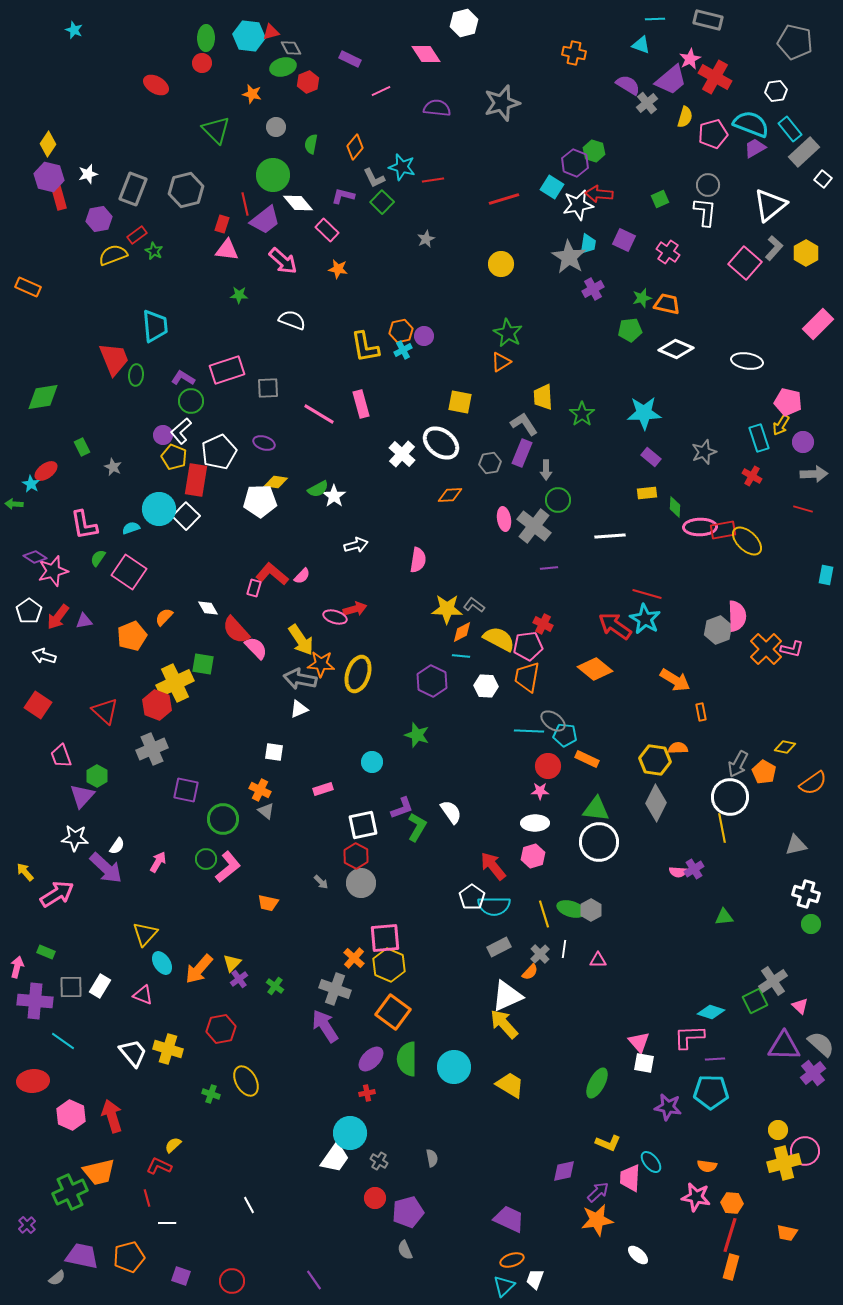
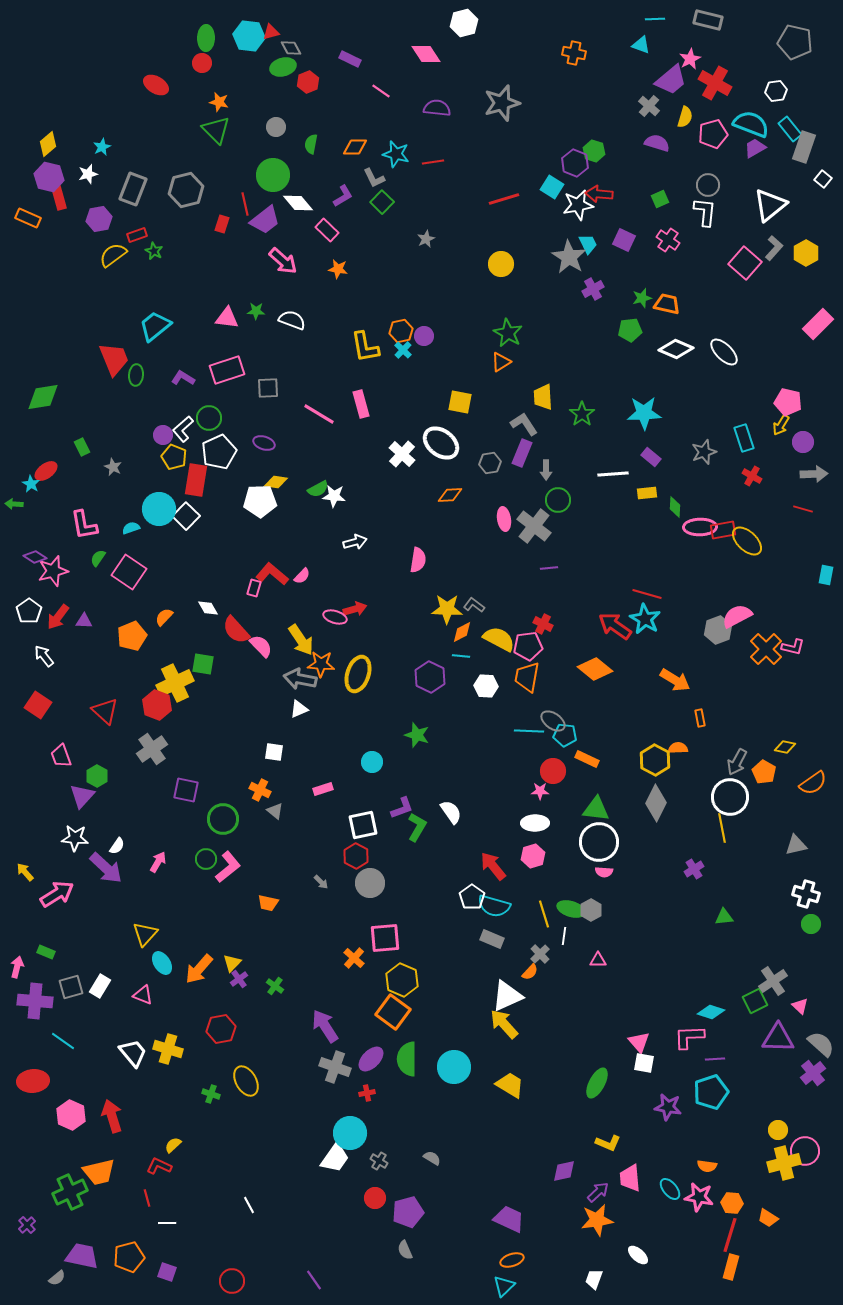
cyan star at (74, 30): moved 28 px right, 117 px down; rotated 24 degrees clockwise
red cross at (715, 77): moved 6 px down
purple semicircle at (628, 85): moved 29 px right, 58 px down; rotated 15 degrees counterclockwise
pink line at (381, 91): rotated 60 degrees clockwise
orange star at (252, 94): moved 33 px left, 8 px down
gray cross at (647, 103): moved 2 px right, 3 px down; rotated 10 degrees counterclockwise
yellow diamond at (48, 144): rotated 15 degrees clockwise
orange diamond at (355, 147): rotated 50 degrees clockwise
gray rectangle at (804, 152): moved 5 px up; rotated 28 degrees counterclockwise
cyan star at (402, 167): moved 6 px left, 13 px up
red line at (433, 180): moved 18 px up
purple L-shape at (343, 196): rotated 135 degrees clockwise
red rectangle at (137, 235): rotated 18 degrees clockwise
cyan trapezoid at (588, 244): rotated 35 degrees counterclockwise
pink triangle at (227, 250): moved 68 px down
pink cross at (668, 252): moved 12 px up
yellow semicircle at (113, 255): rotated 16 degrees counterclockwise
orange rectangle at (28, 287): moved 69 px up
green star at (239, 295): moved 17 px right, 16 px down
cyan trapezoid at (155, 326): rotated 124 degrees counterclockwise
cyan cross at (403, 350): rotated 18 degrees counterclockwise
white ellipse at (747, 361): moved 23 px left, 9 px up; rotated 36 degrees clockwise
green circle at (191, 401): moved 18 px right, 17 px down
white L-shape at (181, 431): moved 2 px right, 2 px up
cyan rectangle at (759, 438): moved 15 px left
white star at (334, 496): rotated 30 degrees counterclockwise
white line at (610, 536): moved 3 px right, 62 px up
white arrow at (356, 545): moved 1 px left, 3 px up
pink semicircle at (737, 616): rotated 116 degrees counterclockwise
purple triangle at (84, 621): rotated 12 degrees clockwise
pink semicircle at (256, 648): moved 5 px right, 2 px up
pink L-shape at (792, 649): moved 1 px right, 2 px up
white arrow at (44, 656): rotated 35 degrees clockwise
purple hexagon at (432, 681): moved 2 px left, 4 px up
orange rectangle at (701, 712): moved 1 px left, 6 px down
gray cross at (152, 749): rotated 12 degrees counterclockwise
yellow hexagon at (655, 760): rotated 20 degrees clockwise
gray arrow at (738, 764): moved 1 px left, 2 px up
red circle at (548, 766): moved 5 px right, 5 px down
gray triangle at (266, 811): moved 9 px right
pink semicircle at (678, 872): moved 74 px left
gray circle at (361, 883): moved 9 px right
cyan semicircle at (494, 906): rotated 16 degrees clockwise
gray rectangle at (499, 947): moved 7 px left, 8 px up; rotated 50 degrees clockwise
white line at (564, 949): moved 13 px up
yellow hexagon at (389, 965): moved 13 px right, 15 px down
gray square at (71, 987): rotated 15 degrees counterclockwise
gray cross at (335, 989): moved 78 px down
purple triangle at (784, 1046): moved 6 px left, 8 px up
cyan pentagon at (711, 1092): rotated 20 degrees counterclockwise
gray semicircle at (432, 1158): rotated 48 degrees counterclockwise
cyan ellipse at (651, 1162): moved 19 px right, 27 px down
pink trapezoid at (630, 1178): rotated 8 degrees counterclockwise
pink star at (696, 1197): moved 3 px right
orange trapezoid at (787, 1233): moved 19 px left, 15 px up; rotated 20 degrees clockwise
purple square at (181, 1276): moved 14 px left, 4 px up
white trapezoid at (535, 1279): moved 59 px right
